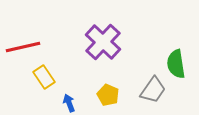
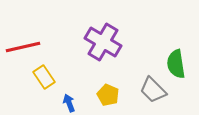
purple cross: rotated 12 degrees counterclockwise
gray trapezoid: rotated 100 degrees clockwise
